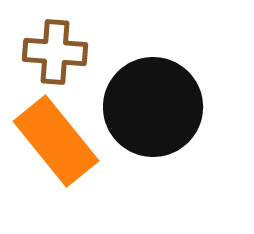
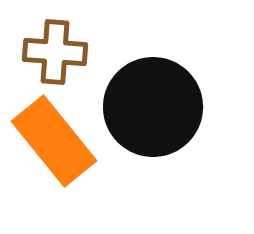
orange rectangle: moved 2 px left
